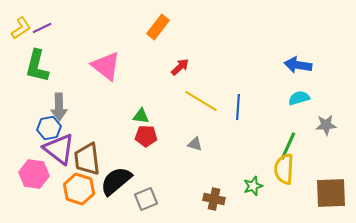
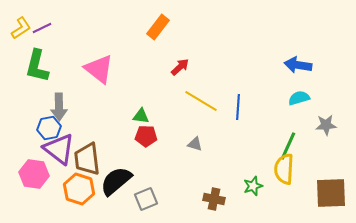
pink triangle: moved 7 px left, 3 px down
